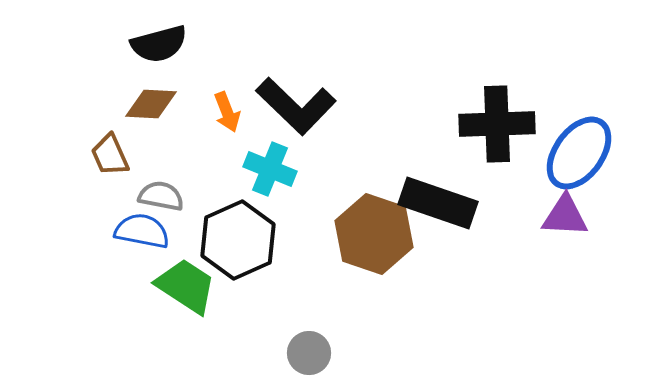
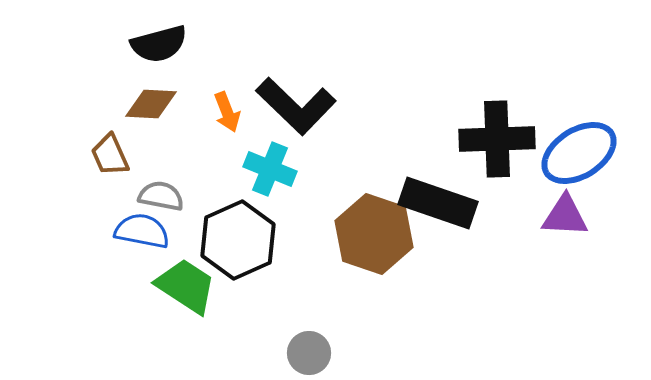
black cross: moved 15 px down
blue ellipse: rotated 22 degrees clockwise
